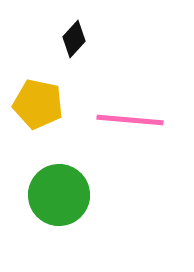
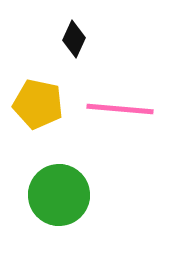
black diamond: rotated 18 degrees counterclockwise
pink line: moved 10 px left, 11 px up
